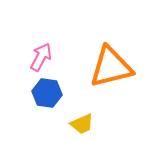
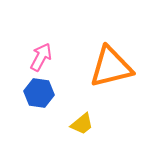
blue hexagon: moved 8 px left
yellow trapezoid: rotated 15 degrees counterclockwise
